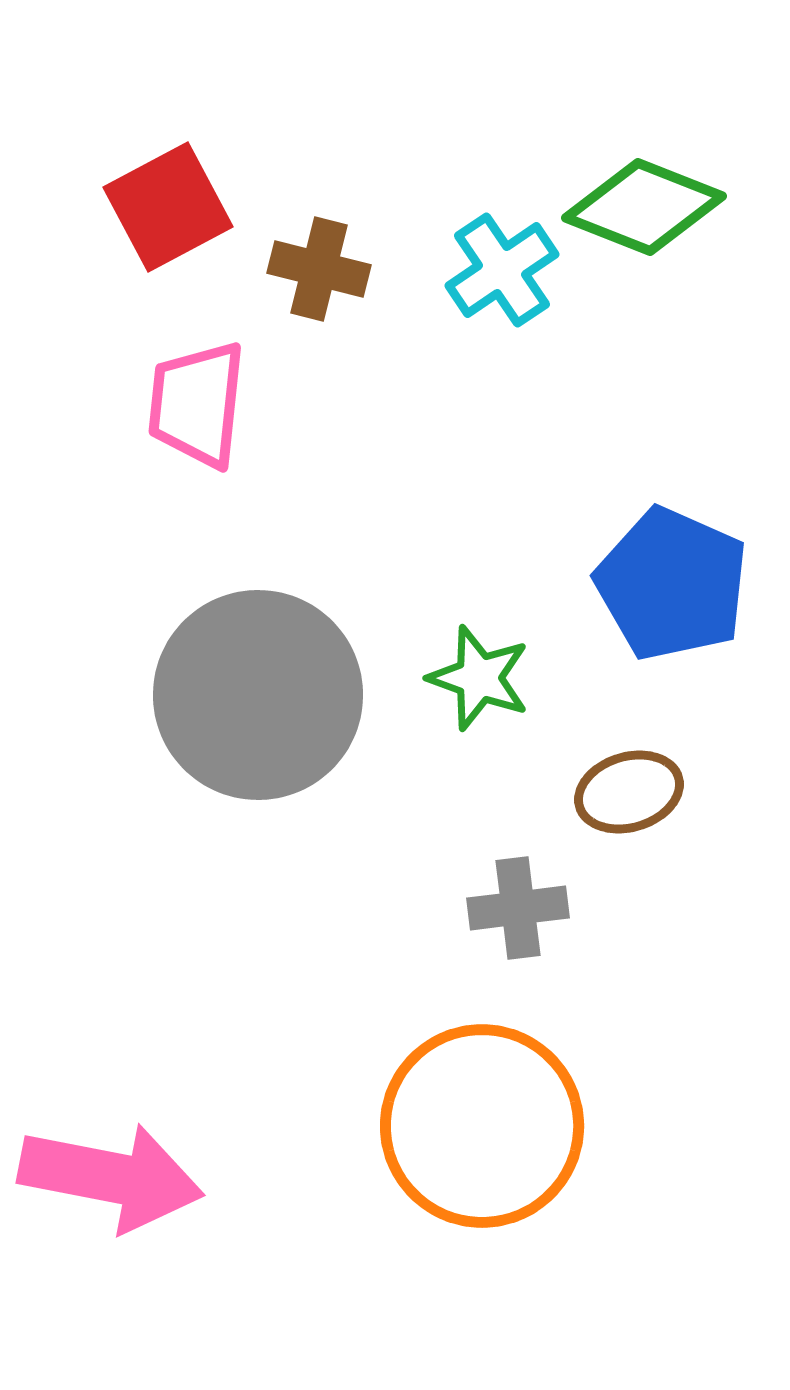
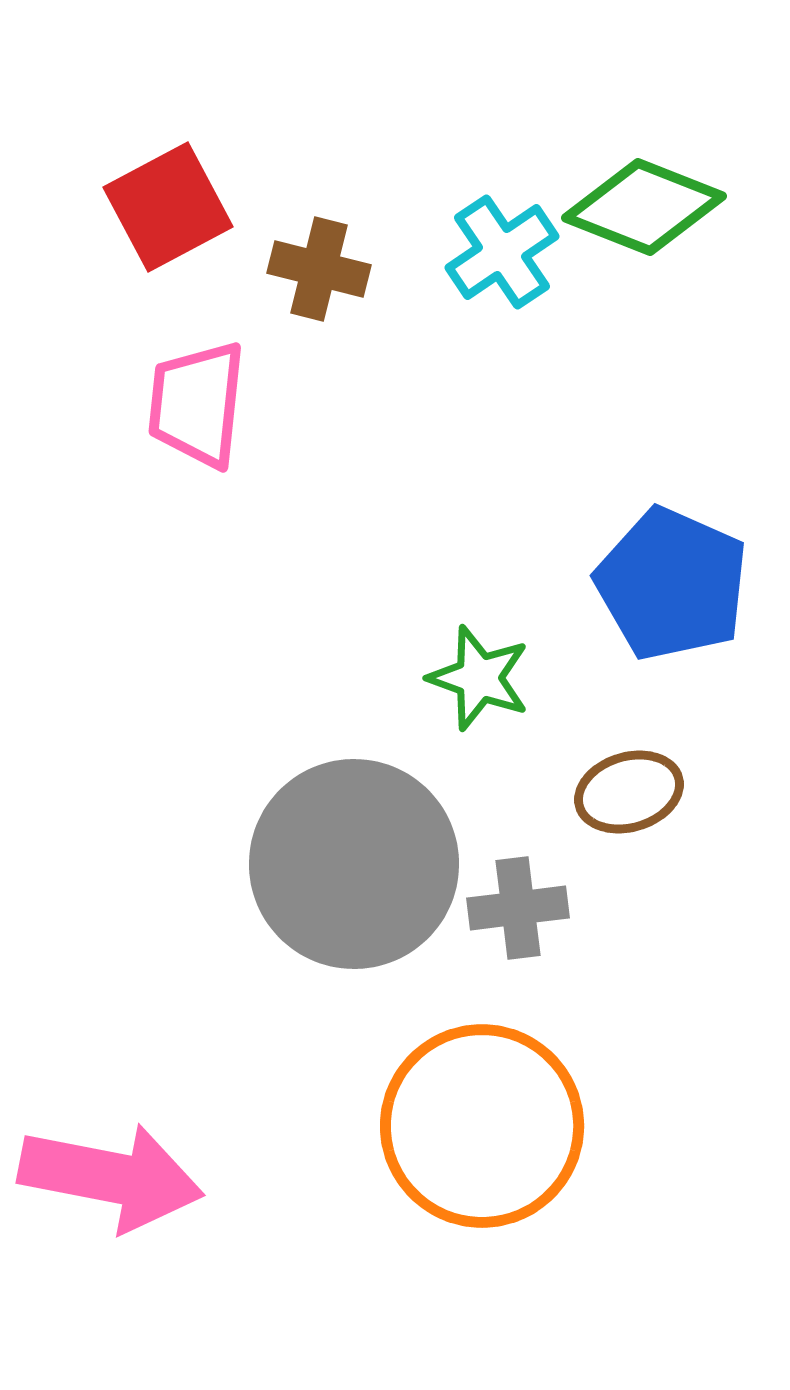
cyan cross: moved 18 px up
gray circle: moved 96 px right, 169 px down
